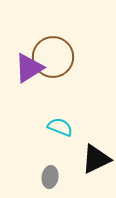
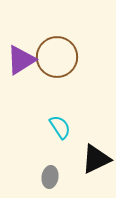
brown circle: moved 4 px right
purple triangle: moved 8 px left, 8 px up
cyan semicircle: rotated 35 degrees clockwise
